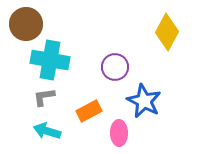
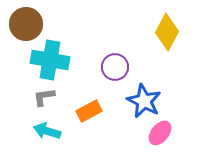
pink ellipse: moved 41 px right; rotated 40 degrees clockwise
